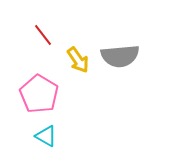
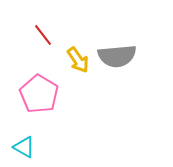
gray semicircle: moved 3 px left
cyan triangle: moved 22 px left, 11 px down
